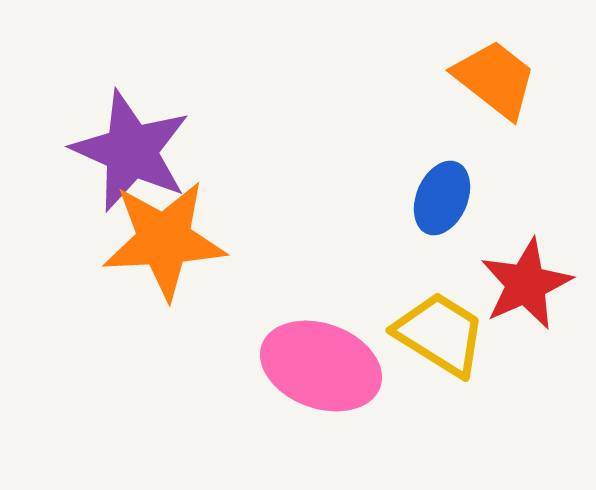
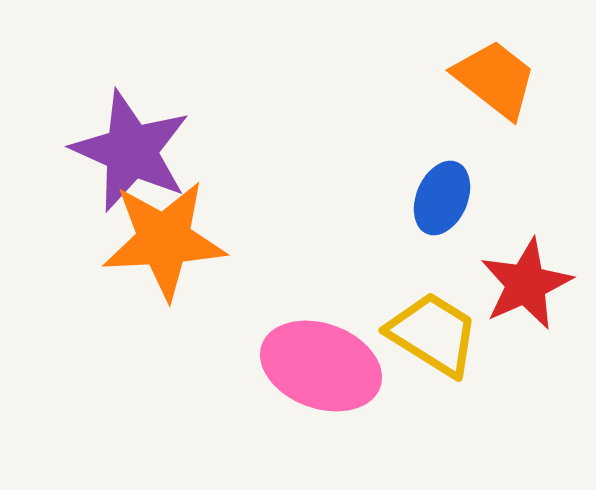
yellow trapezoid: moved 7 px left
